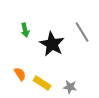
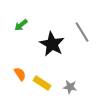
green arrow: moved 4 px left, 5 px up; rotated 64 degrees clockwise
